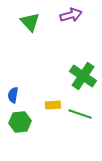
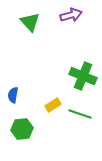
green cross: rotated 12 degrees counterclockwise
yellow rectangle: rotated 28 degrees counterclockwise
green hexagon: moved 2 px right, 7 px down
